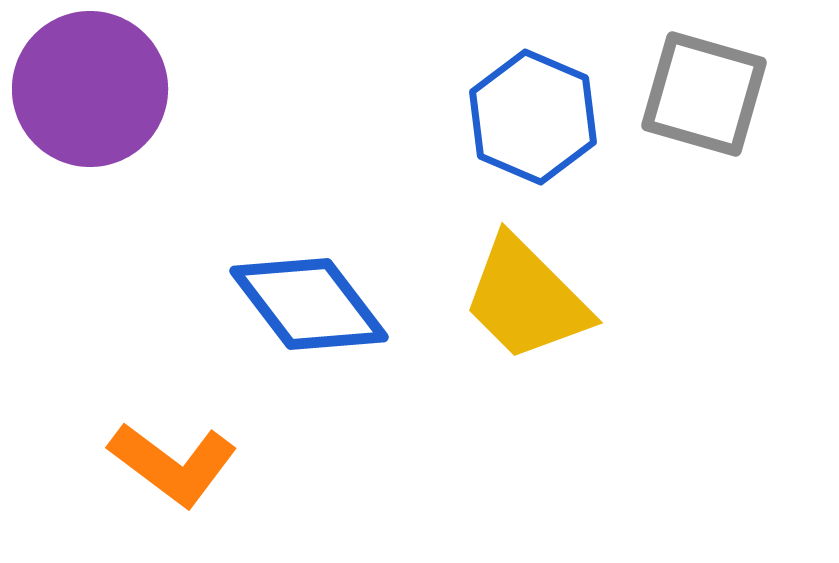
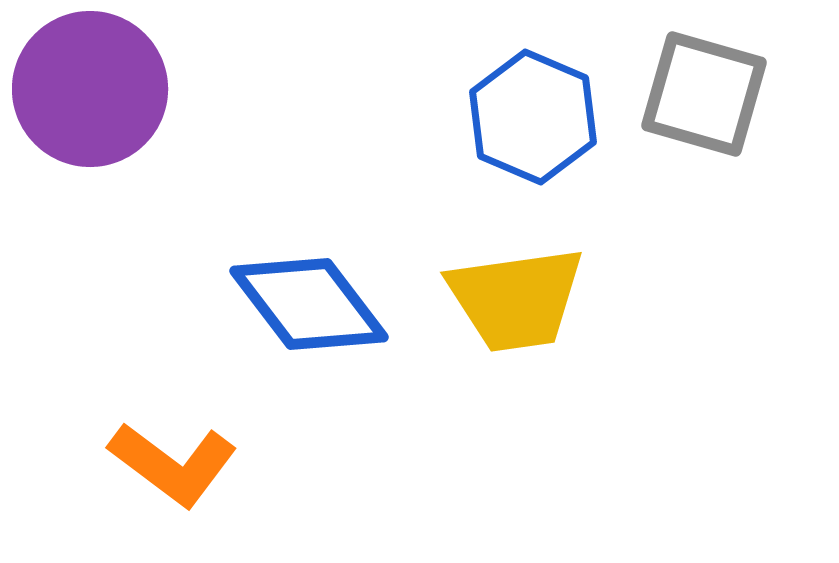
yellow trapezoid: moved 10 px left; rotated 53 degrees counterclockwise
